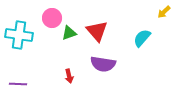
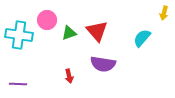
yellow arrow: moved 1 px down; rotated 32 degrees counterclockwise
pink circle: moved 5 px left, 2 px down
